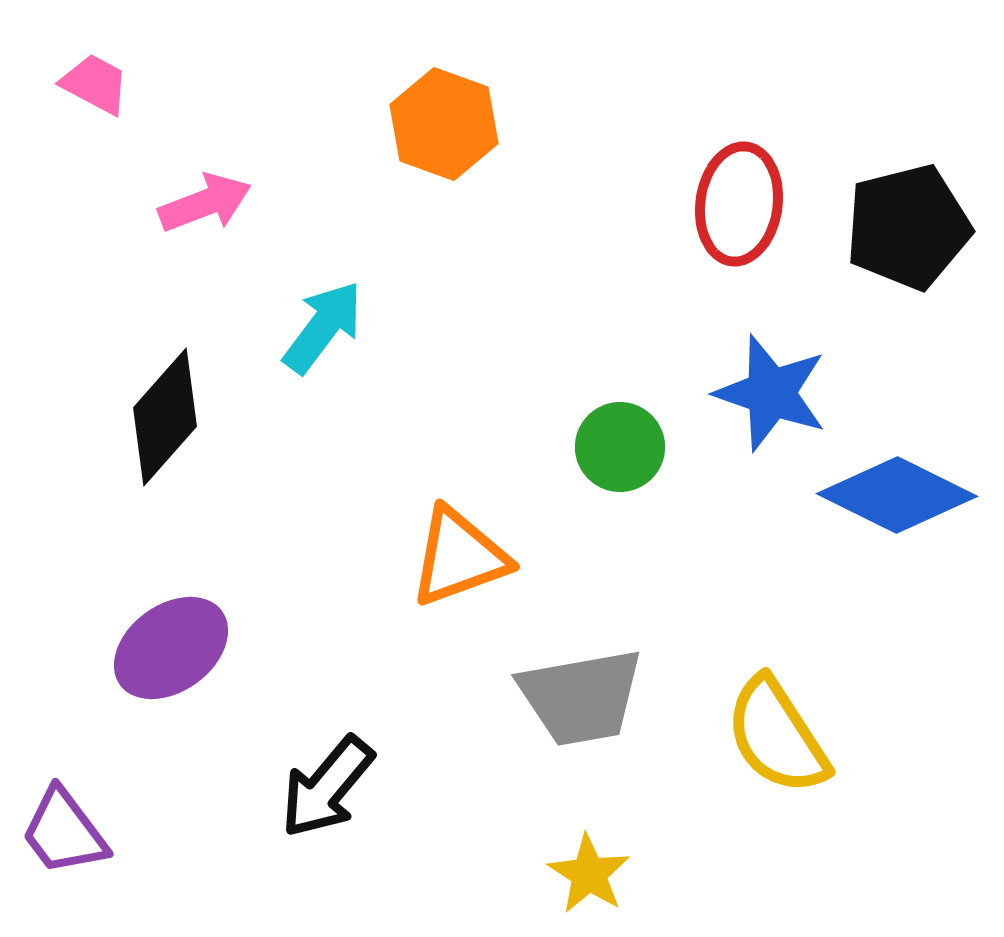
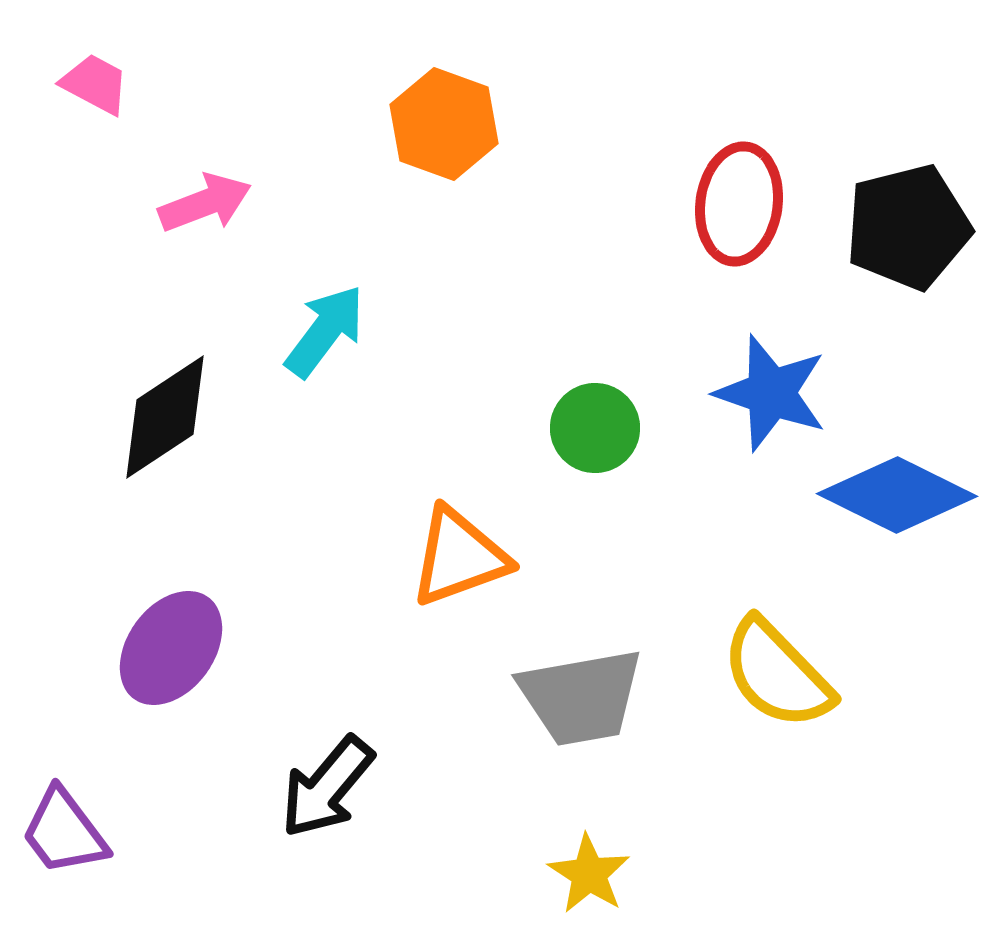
cyan arrow: moved 2 px right, 4 px down
black diamond: rotated 15 degrees clockwise
green circle: moved 25 px left, 19 px up
purple ellipse: rotated 18 degrees counterclockwise
yellow semicircle: moved 62 px up; rotated 11 degrees counterclockwise
